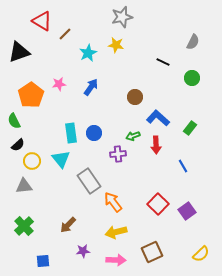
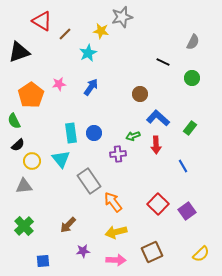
yellow star: moved 15 px left, 14 px up
brown circle: moved 5 px right, 3 px up
